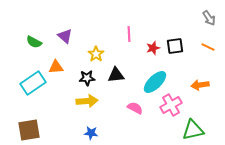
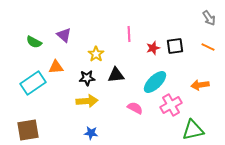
purple triangle: moved 1 px left, 1 px up
brown square: moved 1 px left
